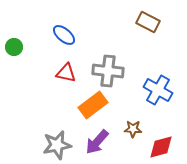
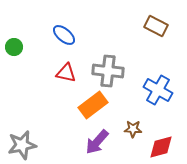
brown rectangle: moved 8 px right, 4 px down
gray star: moved 35 px left
